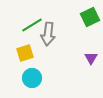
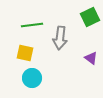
green line: rotated 25 degrees clockwise
gray arrow: moved 12 px right, 4 px down
yellow square: rotated 30 degrees clockwise
purple triangle: rotated 24 degrees counterclockwise
